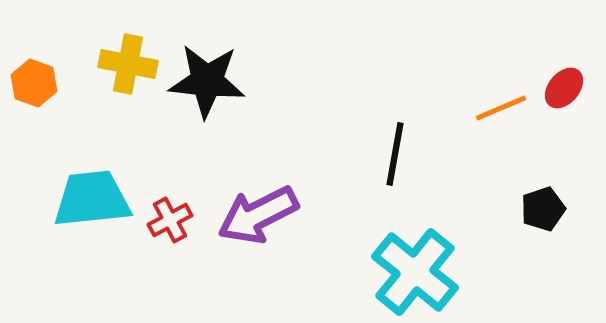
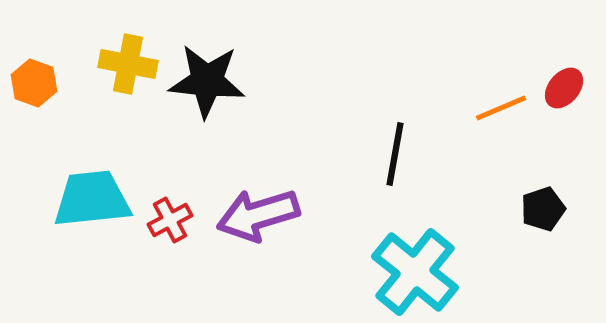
purple arrow: rotated 10 degrees clockwise
